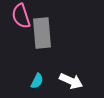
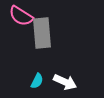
pink semicircle: rotated 40 degrees counterclockwise
white arrow: moved 6 px left, 1 px down
